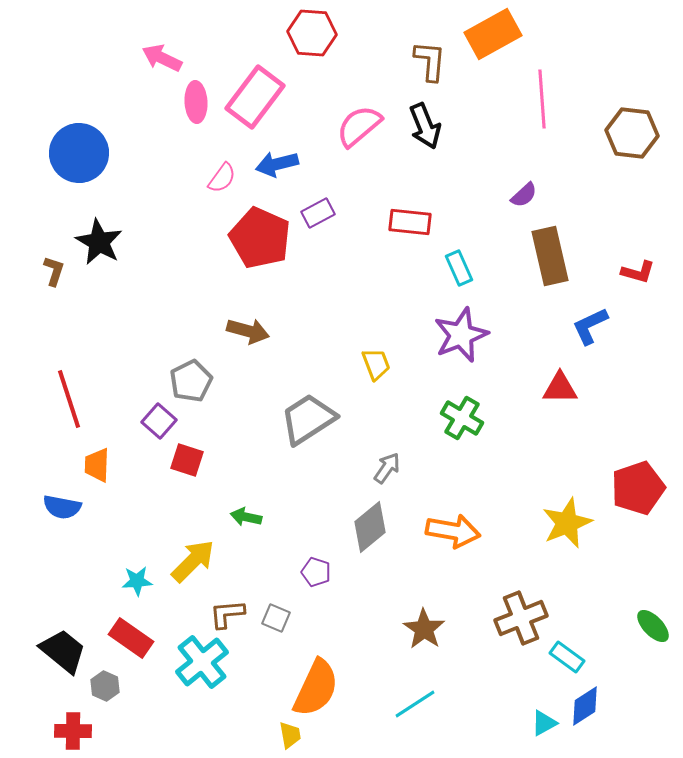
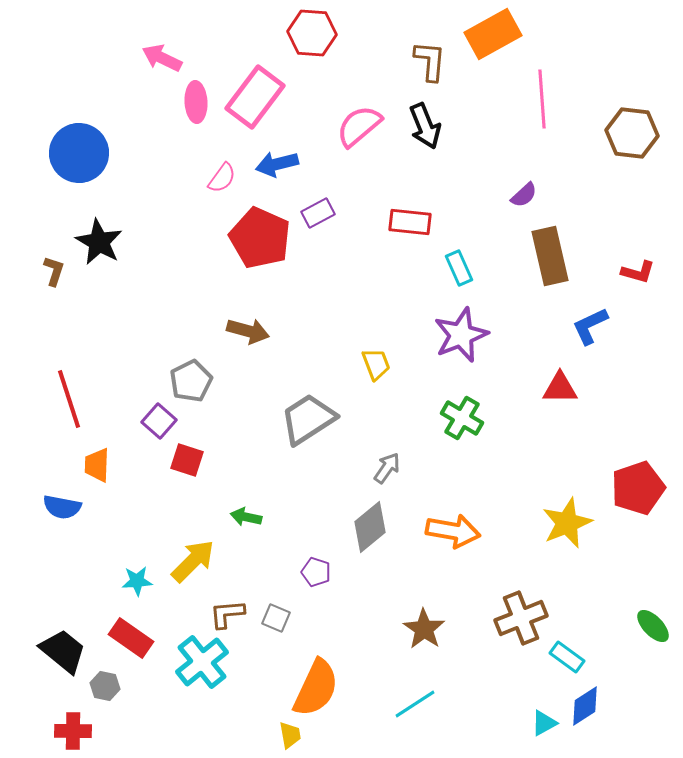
gray hexagon at (105, 686): rotated 12 degrees counterclockwise
